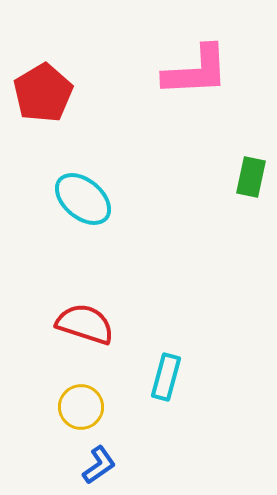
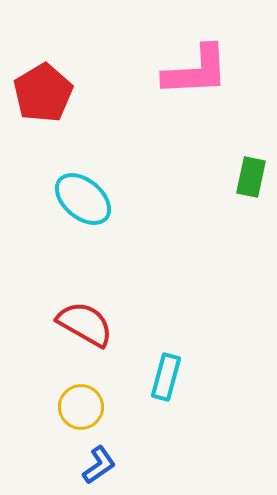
red semicircle: rotated 12 degrees clockwise
